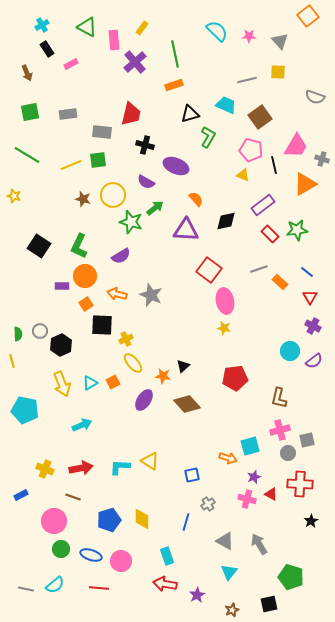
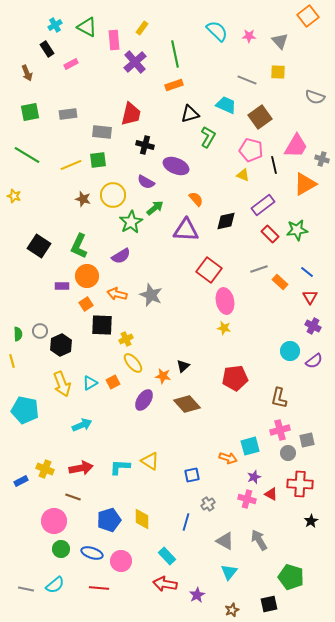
cyan cross at (42, 25): moved 13 px right
gray line at (247, 80): rotated 36 degrees clockwise
green star at (131, 222): rotated 25 degrees clockwise
orange circle at (85, 276): moved 2 px right
blue rectangle at (21, 495): moved 14 px up
gray arrow at (259, 544): moved 4 px up
blue ellipse at (91, 555): moved 1 px right, 2 px up
cyan rectangle at (167, 556): rotated 24 degrees counterclockwise
